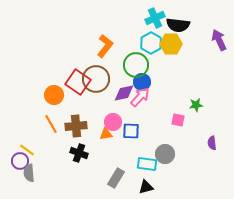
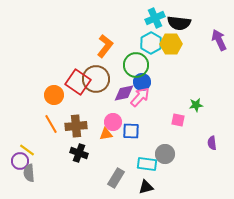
black semicircle: moved 1 px right, 2 px up
